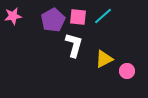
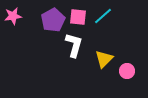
yellow triangle: rotated 18 degrees counterclockwise
